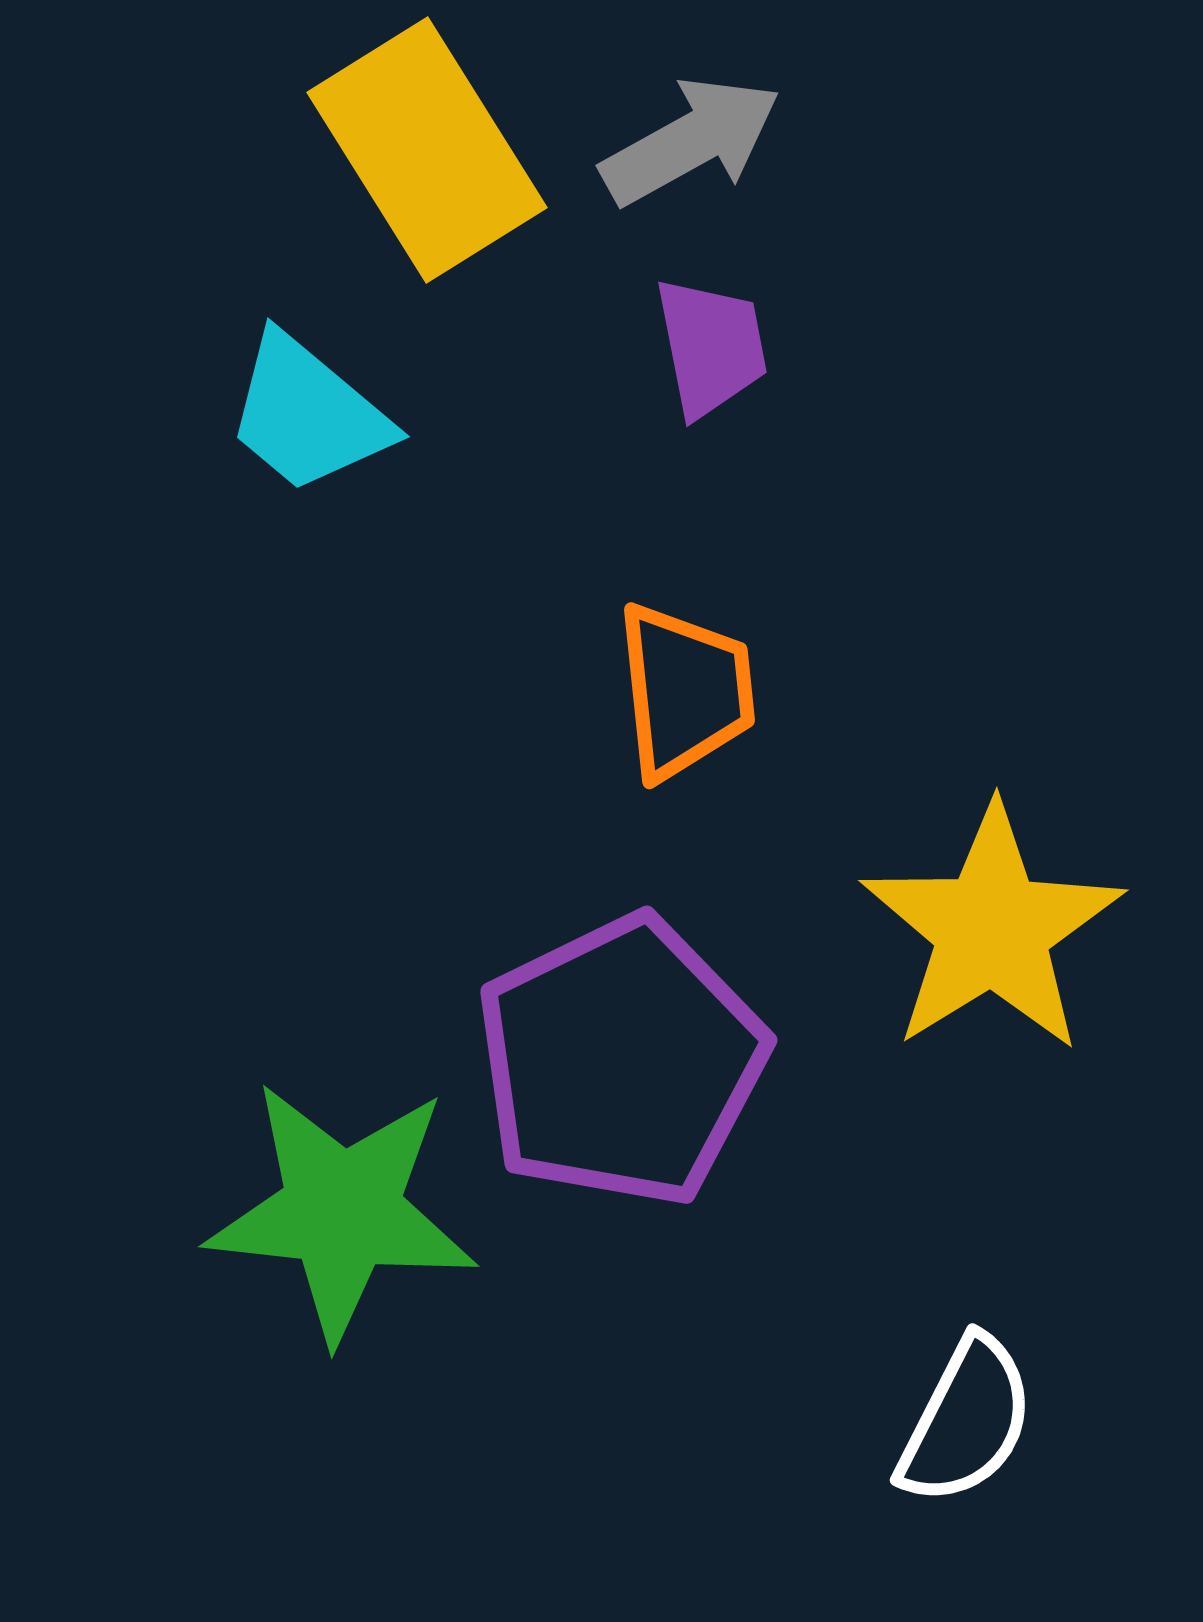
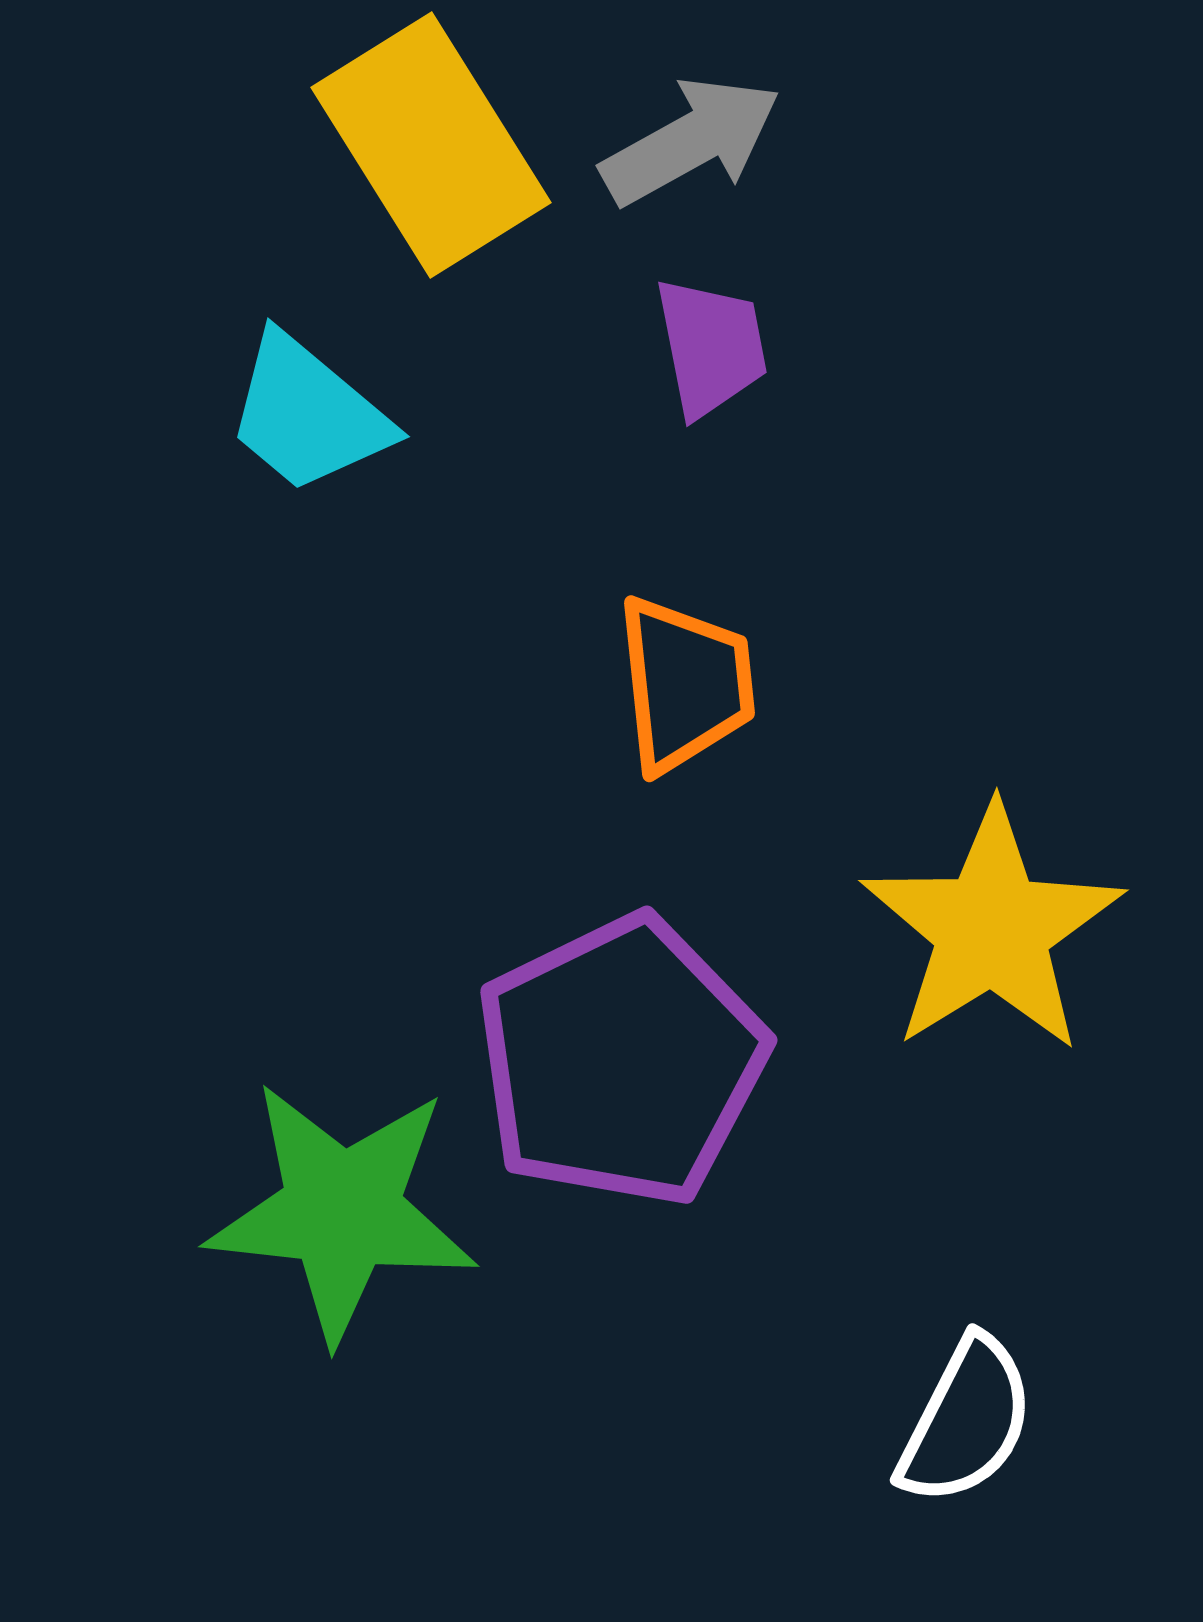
yellow rectangle: moved 4 px right, 5 px up
orange trapezoid: moved 7 px up
